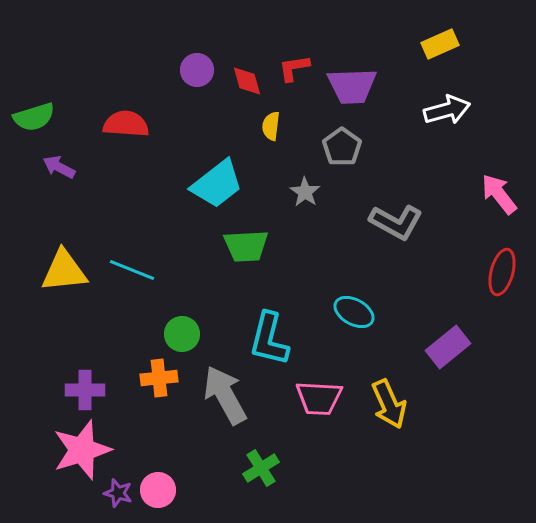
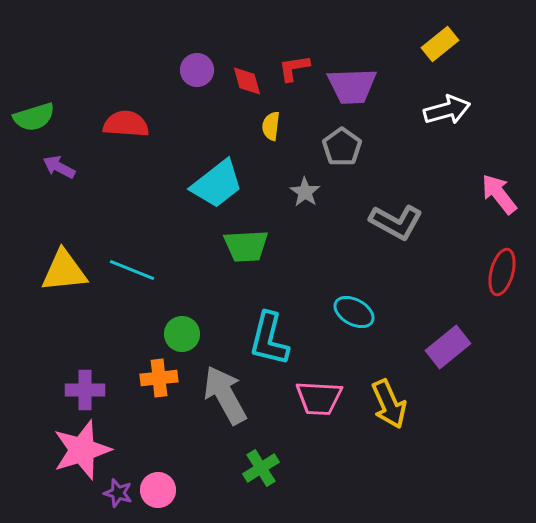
yellow rectangle: rotated 15 degrees counterclockwise
